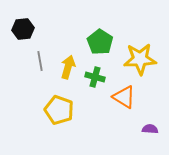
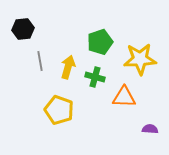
green pentagon: rotated 20 degrees clockwise
orange triangle: rotated 30 degrees counterclockwise
